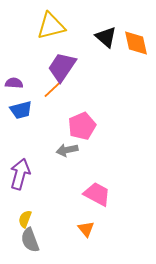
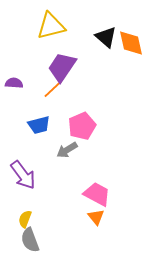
orange diamond: moved 5 px left
blue trapezoid: moved 18 px right, 15 px down
gray arrow: rotated 20 degrees counterclockwise
purple arrow: moved 3 px right, 1 px down; rotated 128 degrees clockwise
orange triangle: moved 10 px right, 12 px up
